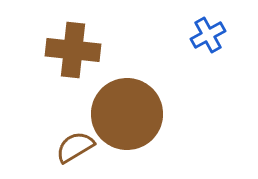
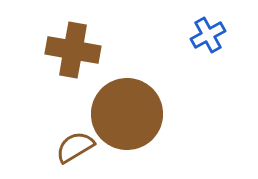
brown cross: rotated 4 degrees clockwise
